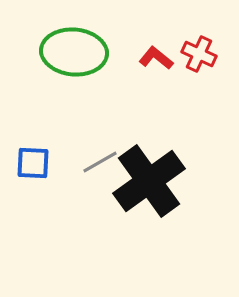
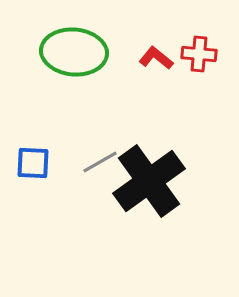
red cross: rotated 20 degrees counterclockwise
